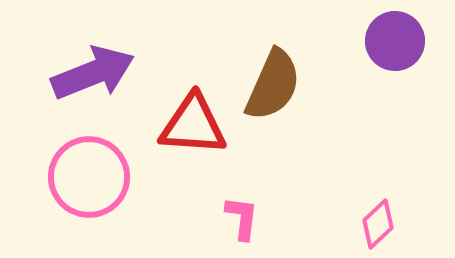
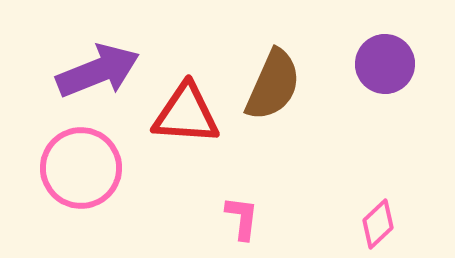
purple circle: moved 10 px left, 23 px down
purple arrow: moved 5 px right, 2 px up
red triangle: moved 7 px left, 11 px up
pink circle: moved 8 px left, 9 px up
